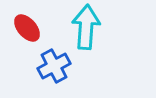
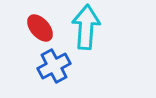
red ellipse: moved 13 px right
